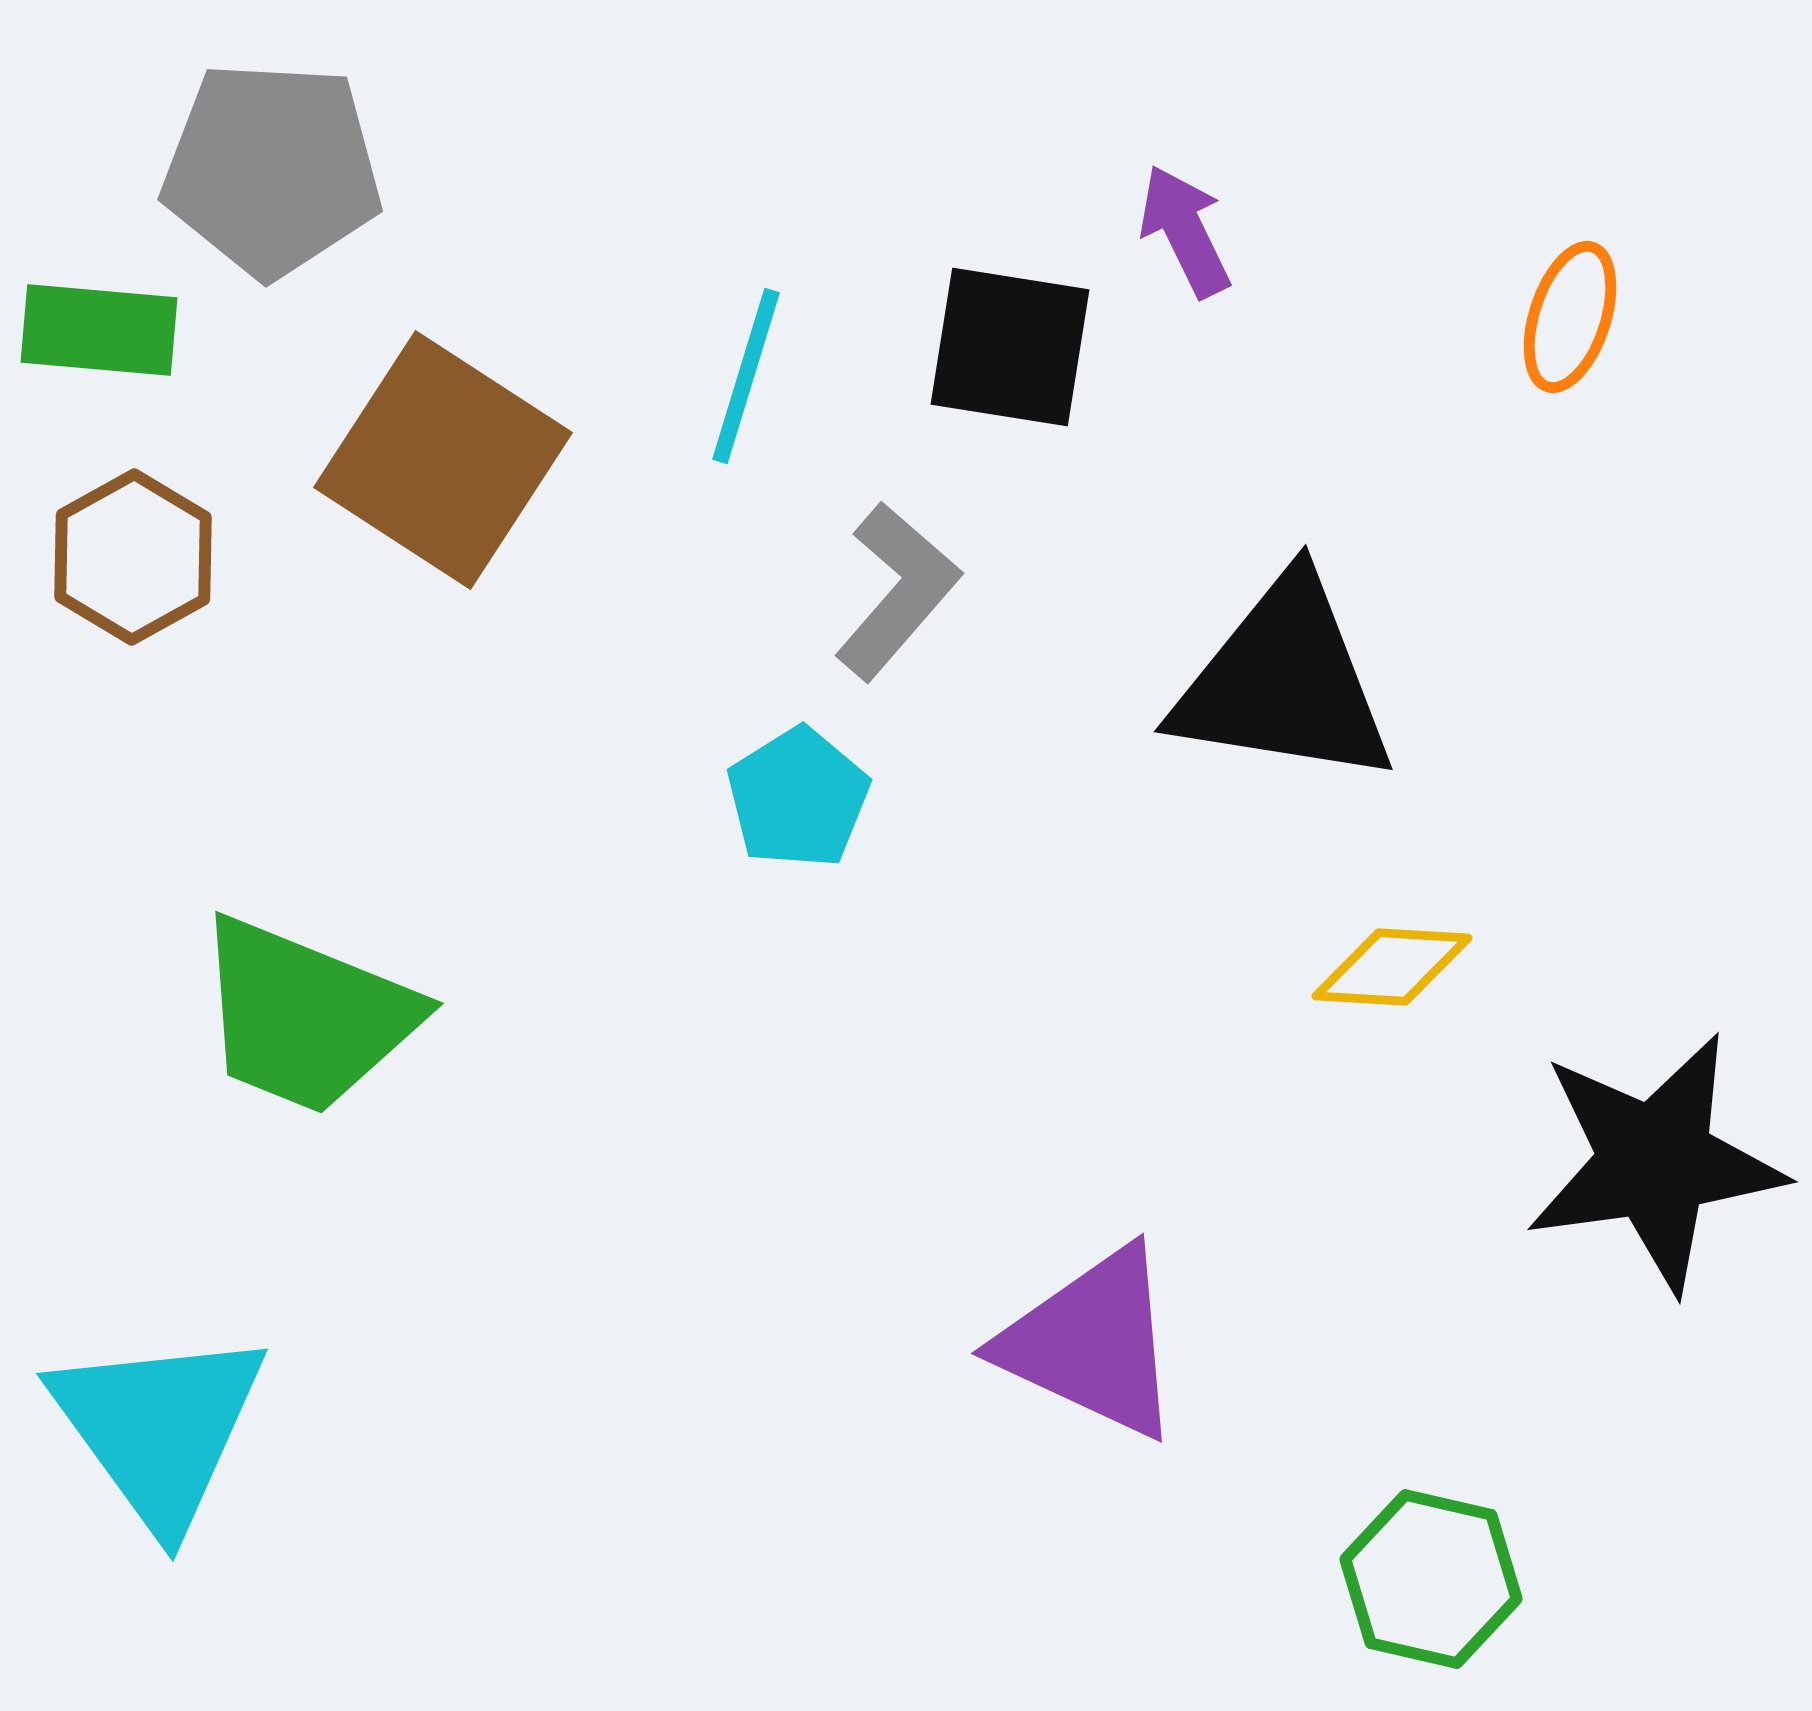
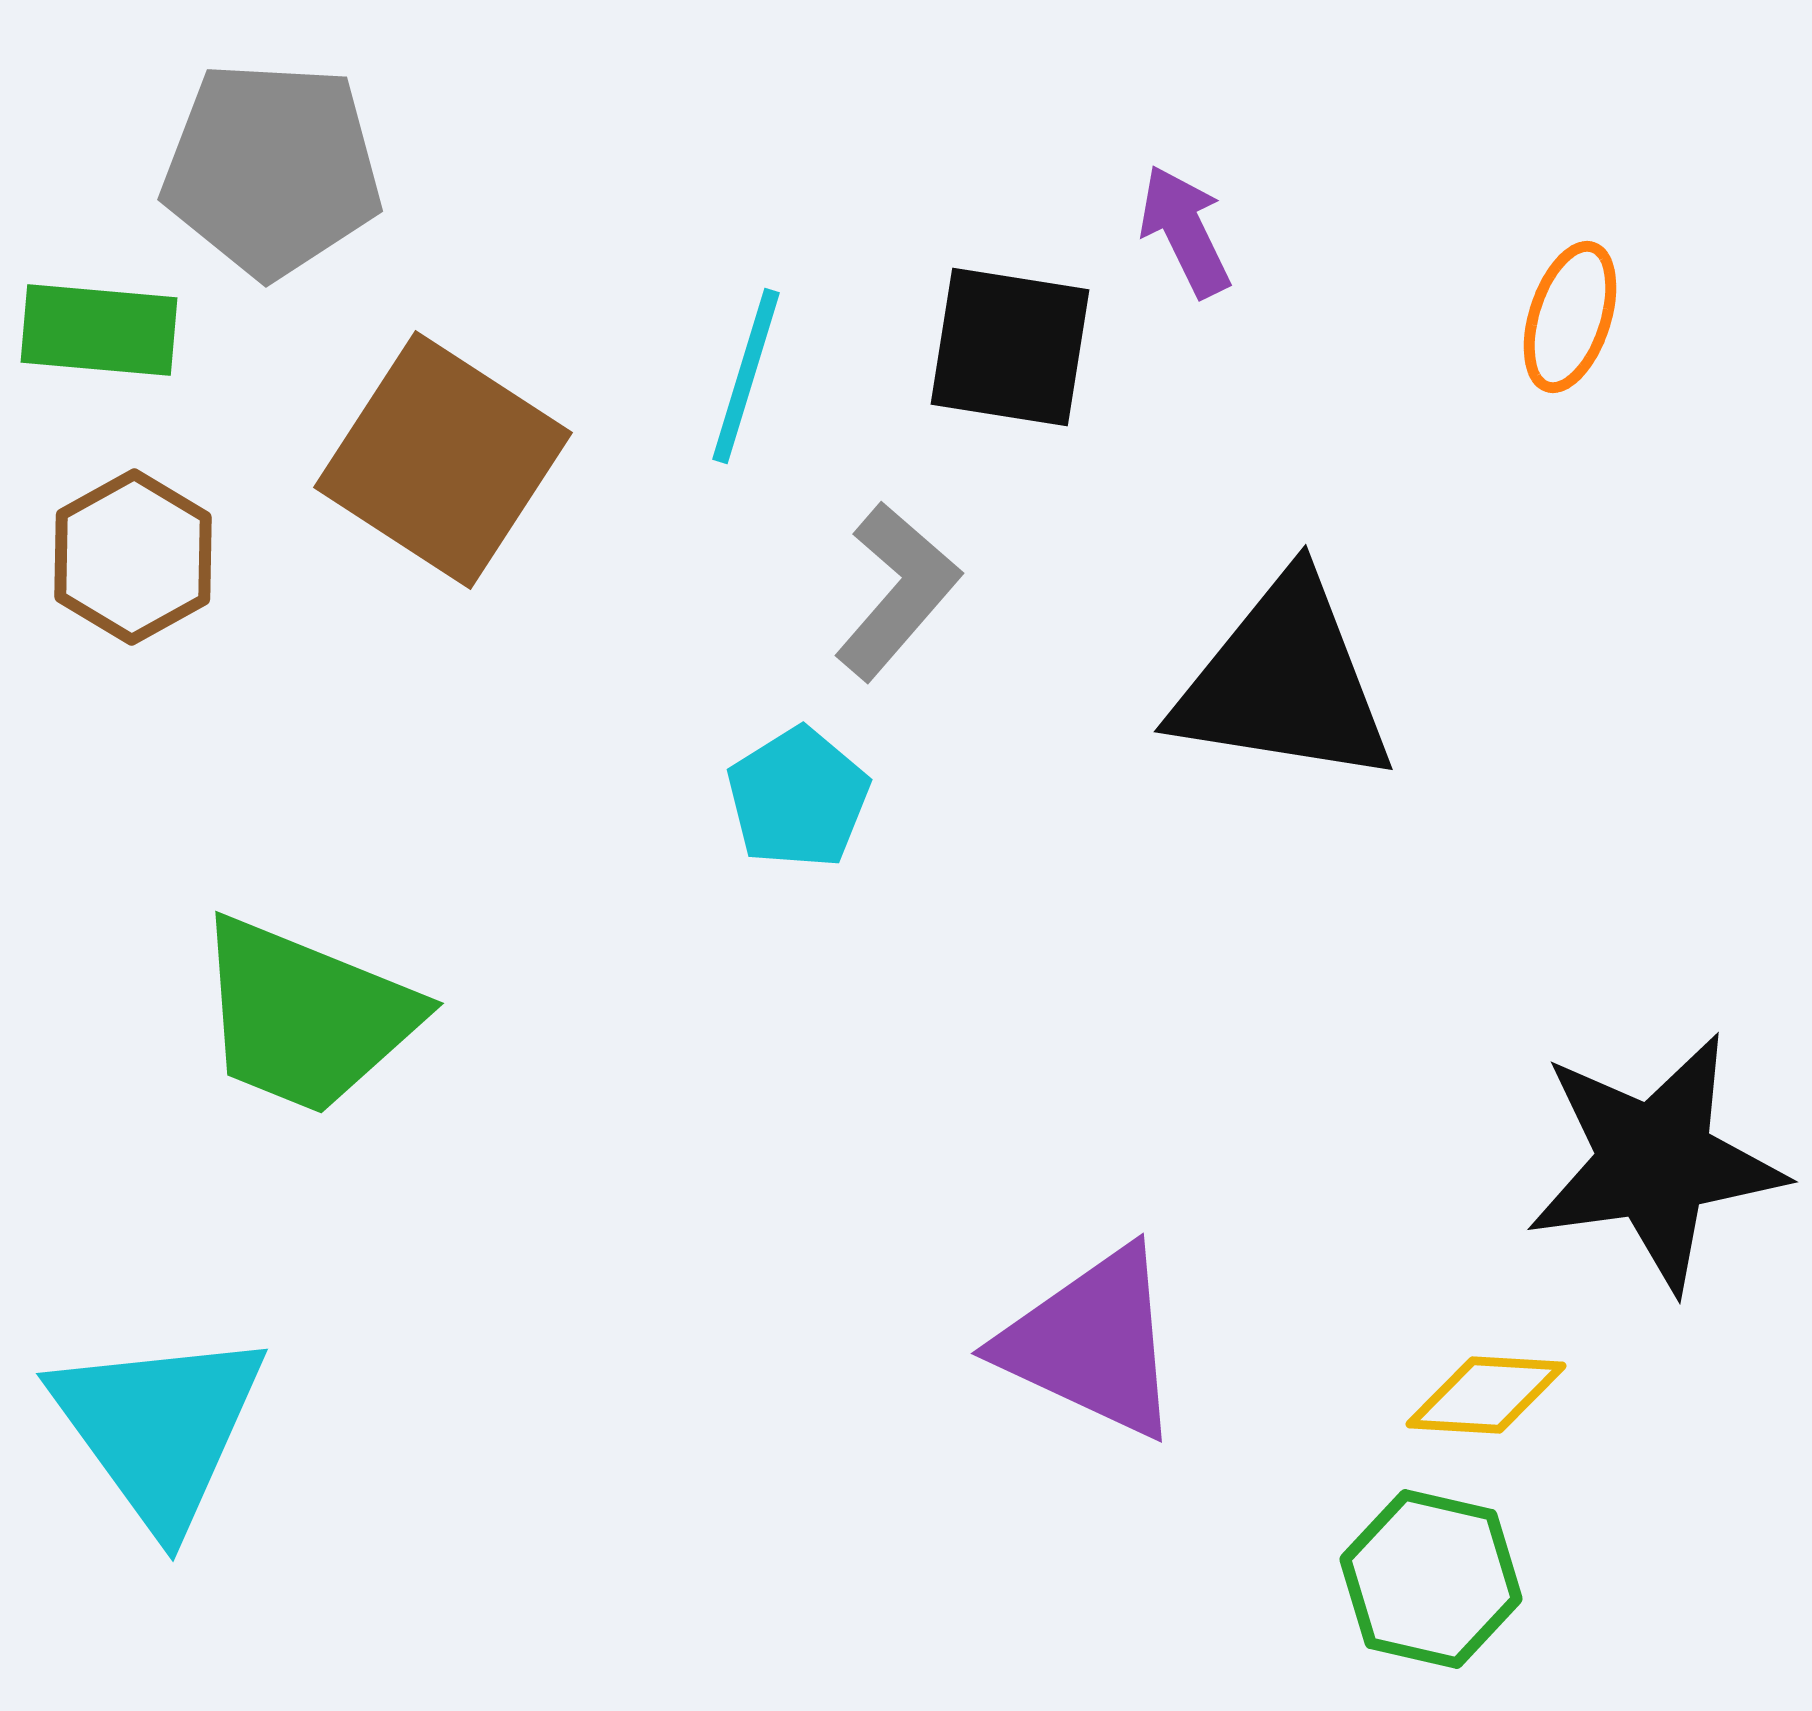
yellow diamond: moved 94 px right, 428 px down
